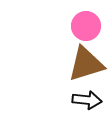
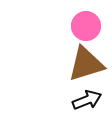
black arrow: rotated 28 degrees counterclockwise
